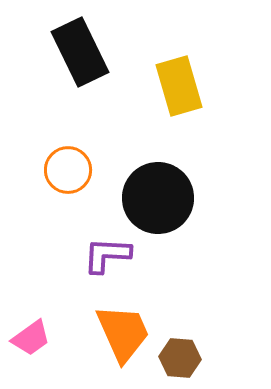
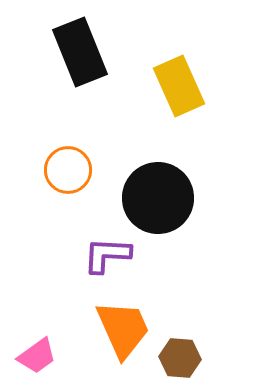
black rectangle: rotated 4 degrees clockwise
yellow rectangle: rotated 8 degrees counterclockwise
orange trapezoid: moved 4 px up
pink trapezoid: moved 6 px right, 18 px down
